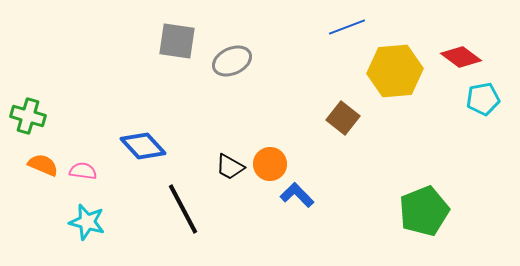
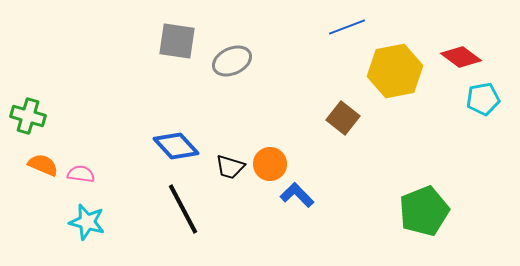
yellow hexagon: rotated 6 degrees counterclockwise
blue diamond: moved 33 px right
black trapezoid: rotated 12 degrees counterclockwise
pink semicircle: moved 2 px left, 3 px down
